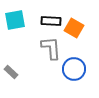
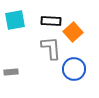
orange square: moved 1 px left, 4 px down; rotated 18 degrees clockwise
gray rectangle: rotated 48 degrees counterclockwise
